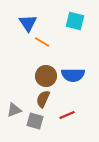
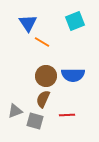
cyan square: rotated 36 degrees counterclockwise
gray triangle: moved 1 px right, 1 px down
red line: rotated 21 degrees clockwise
